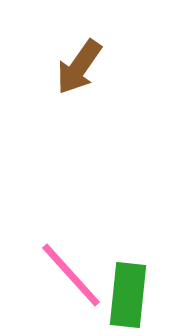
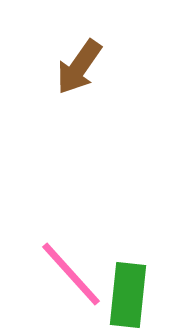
pink line: moved 1 px up
